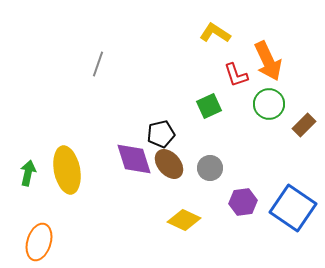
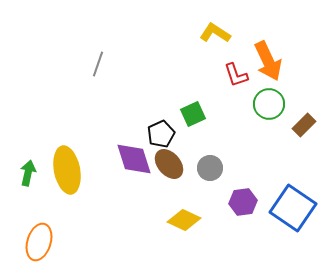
green square: moved 16 px left, 8 px down
black pentagon: rotated 12 degrees counterclockwise
